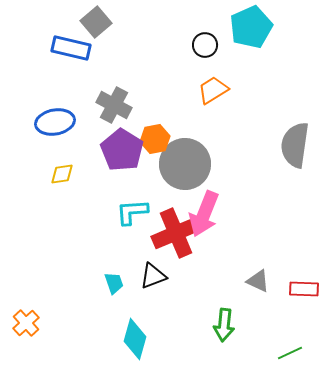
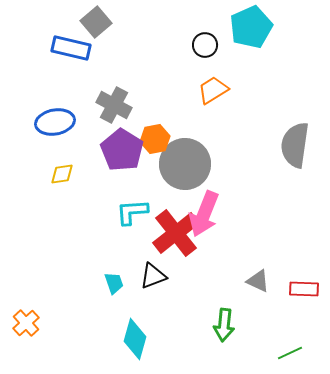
red cross: rotated 15 degrees counterclockwise
